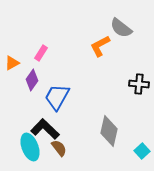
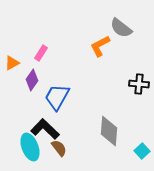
gray diamond: rotated 8 degrees counterclockwise
